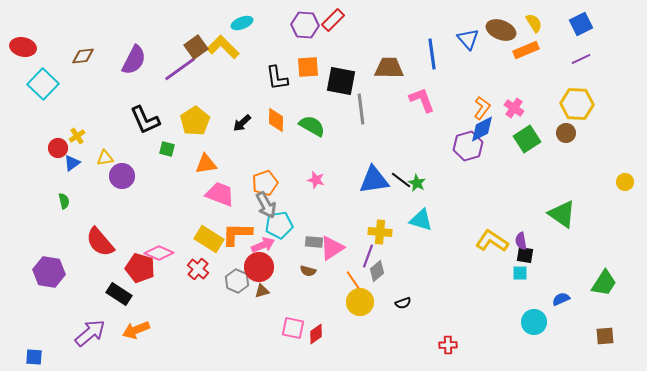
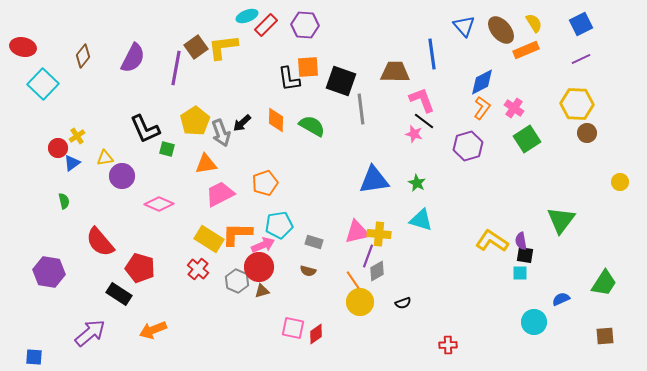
red rectangle at (333, 20): moved 67 px left, 5 px down
cyan ellipse at (242, 23): moved 5 px right, 7 px up
brown ellipse at (501, 30): rotated 28 degrees clockwise
blue triangle at (468, 39): moved 4 px left, 13 px up
yellow L-shape at (223, 47): rotated 52 degrees counterclockwise
brown diamond at (83, 56): rotated 45 degrees counterclockwise
purple semicircle at (134, 60): moved 1 px left, 2 px up
brown trapezoid at (389, 68): moved 6 px right, 4 px down
purple line at (180, 69): moved 4 px left, 1 px up; rotated 44 degrees counterclockwise
black L-shape at (277, 78): moved 12 px right, 1 px down
black square at (341, 81): rotated 8 degrees clockwise
black L-shape at (145, 120): moved 9 px down
blue diamond at (482, 129): moved 47 px up
brown circle at (566, 133): moved 21 px right
pink star at (316, 180): moved 98 px right, 46 px up
black line at (401, 180): moved 23 px right, 59 px up
yellow circle at (625, 182): moved 5 px left
pink trapezoid at (220, 194): rotated 48 degrees counterclockwise
gray arrow at (266, 205): moved 45 px left, 72 px up; rotated 8 degrees clockwise
green triangle at (562, 214): moved 1 px left, 6 px down; rotated 32 degrees clockwise
yellow cross at (380, 232): moved 1 px left, 2 px down
gray rectangle at (314, 242): rotated 12 degrees clockwise
pink triangle at (332, 248): moved 25 px right, 16 px up; rotated 20 degrees clockwise
pink diamond at (159, 253): moved 49 px up
gray diamond at (377, 271): rotated 10 degrees clockwise
orange arrow at (136, 330): moved 17 px right
